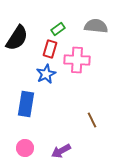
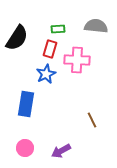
green rectangle: rotated 32 degrees clockwise
